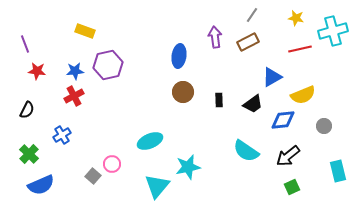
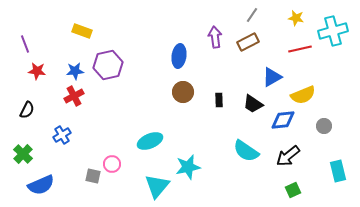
yellow rectangle: moved 3 px left
black trapezoid: rotated 70 degrees clockwise
green cross: moved 6 px left
gray square: rotated 28 degrees counterclockwise
green square: moved 1 px right, 3 px down
